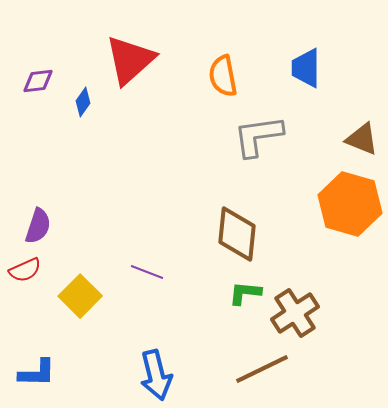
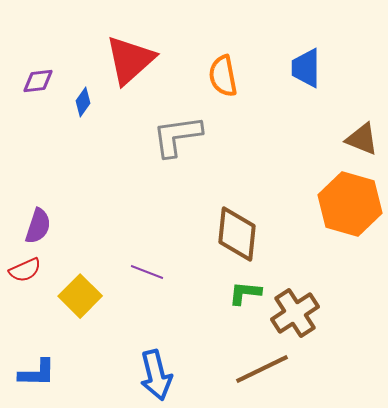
gray L-shape: moved 81 px left
